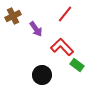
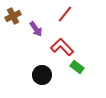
green rectangle: moved 2 px down
